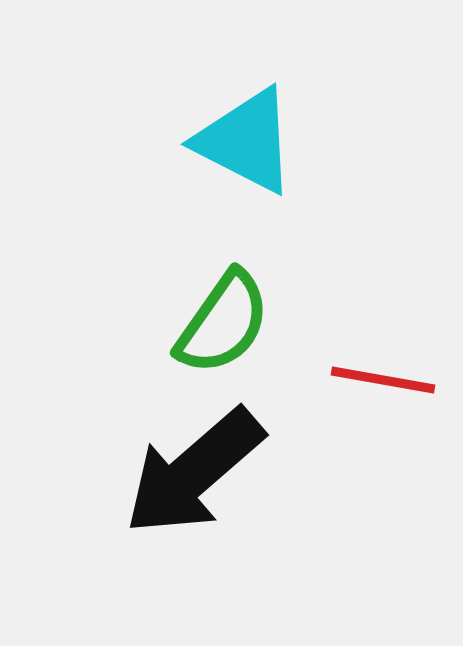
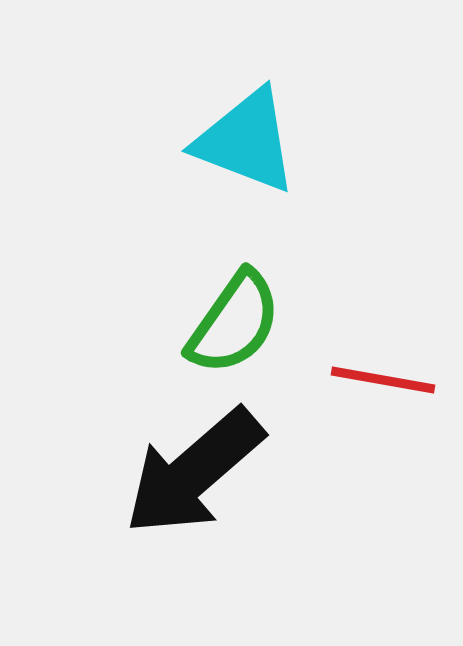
cyan triangle: rotated 6 degrees counterclockwise
green semicircle: moved 11 px right
